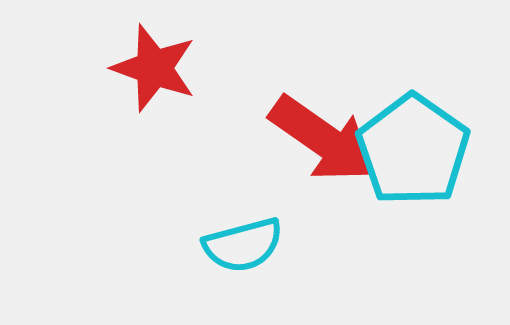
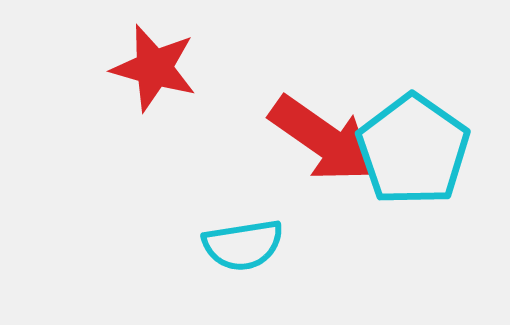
red star: rotated 4 degrees counterclockwise
cyan semicircle: rotated 6 degrees clockwise
